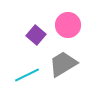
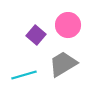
cyan line: moved 3 px left; rotated 10 degrees clockwise
